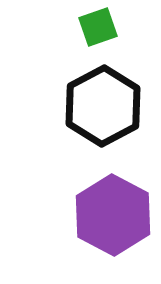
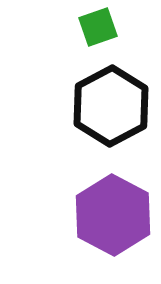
black hexagon: moved 8 px right
